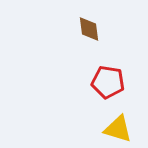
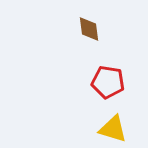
yellow triangle: moved 5 px left
